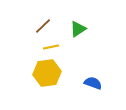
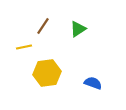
brown line: rotated 12 degrees counterclockwise
yellow line: moved 27 px left
